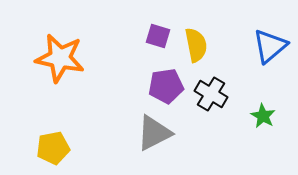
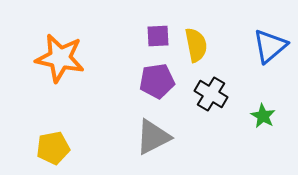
purple square: rotated 20 degrees counterclockwise
purple pentagon: moved 9 px left, 5 px up
gray triangle: moved 1 px left, 4 px down
